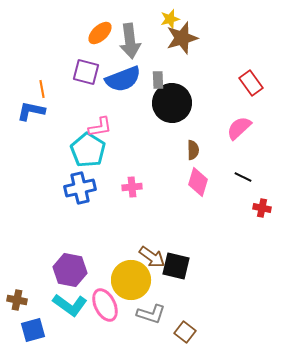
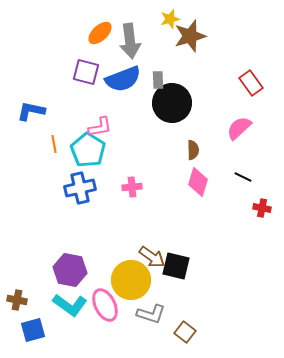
brown star: moved 8 px right, 2 px up
orange line: moved 12 px right, 55 px down
